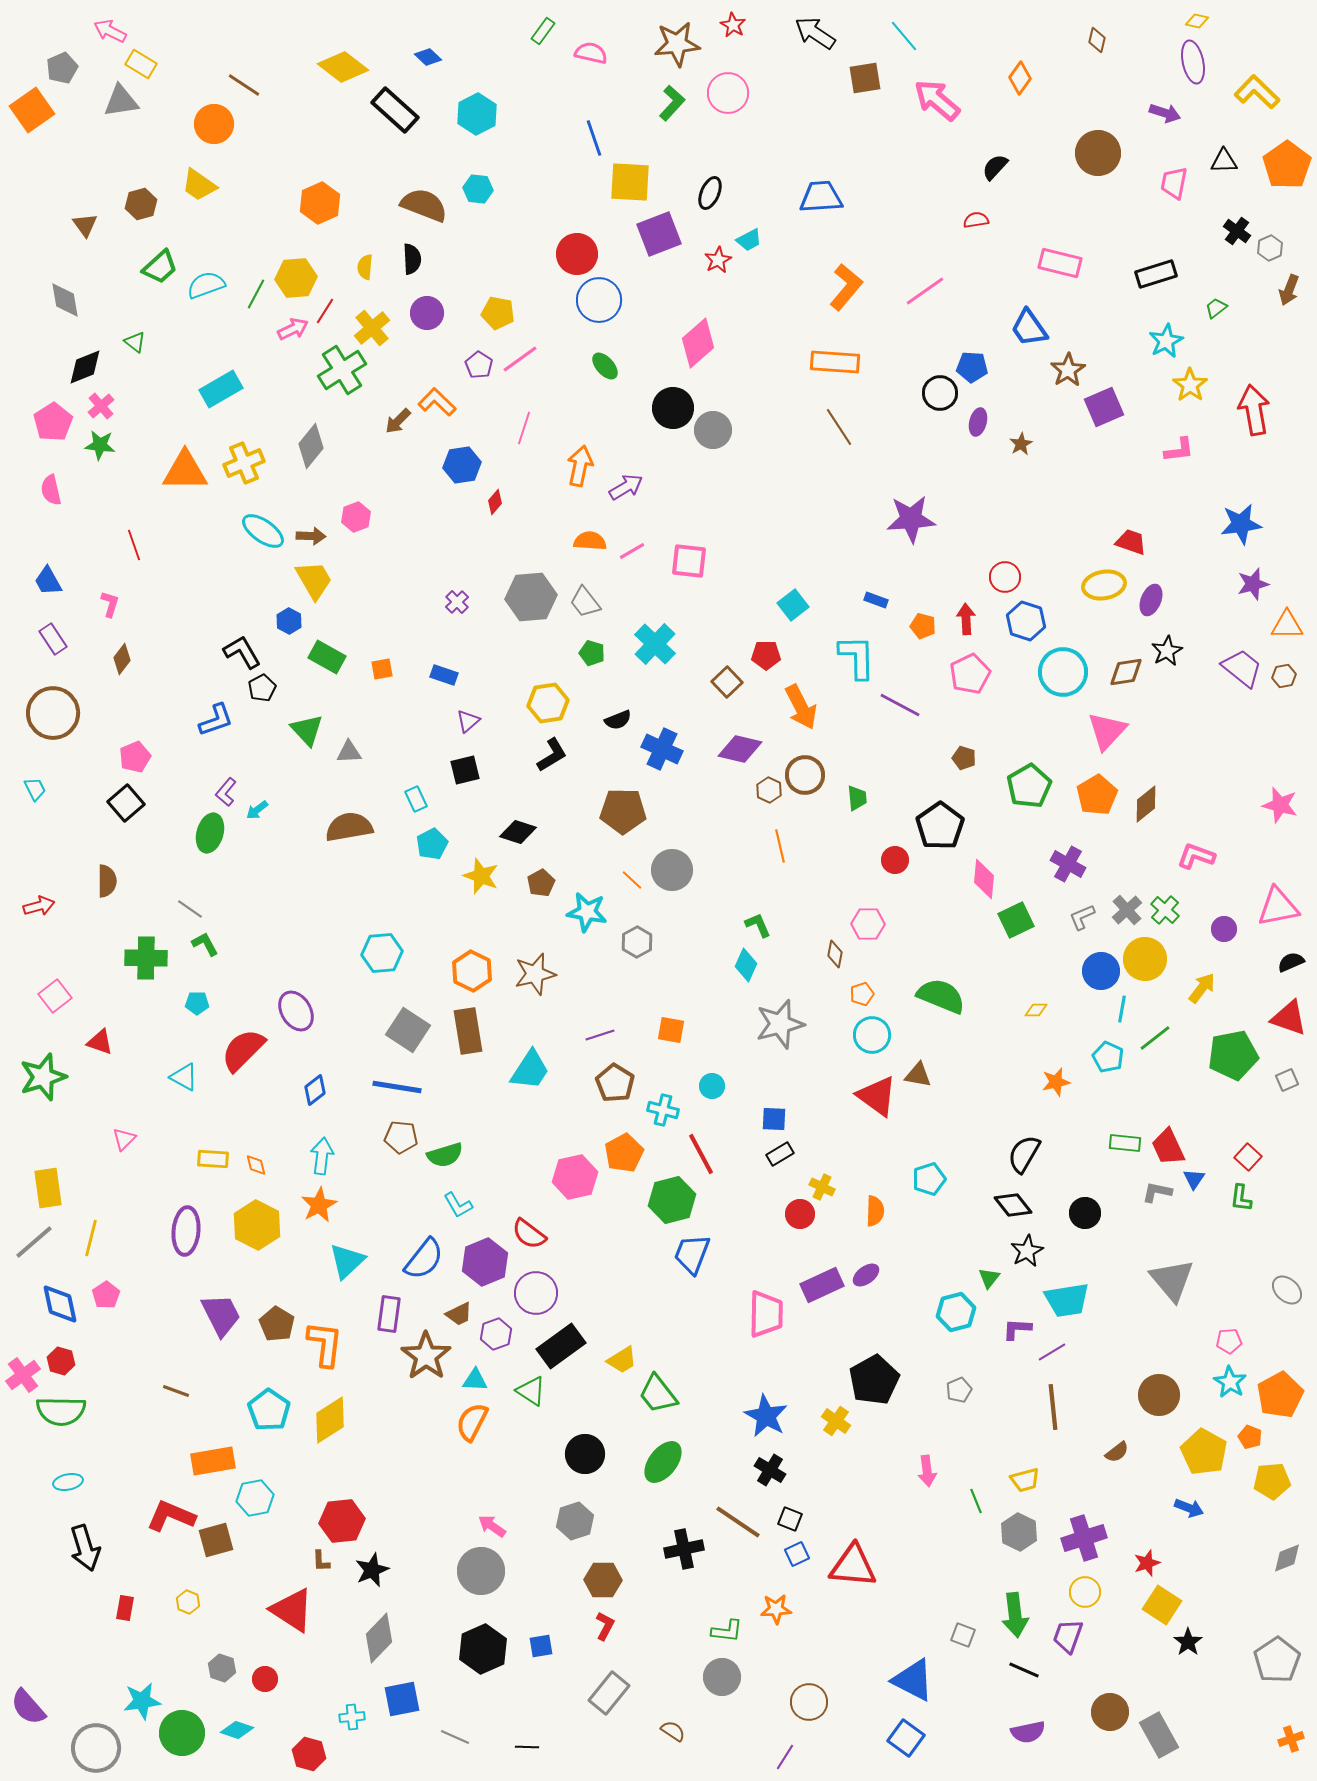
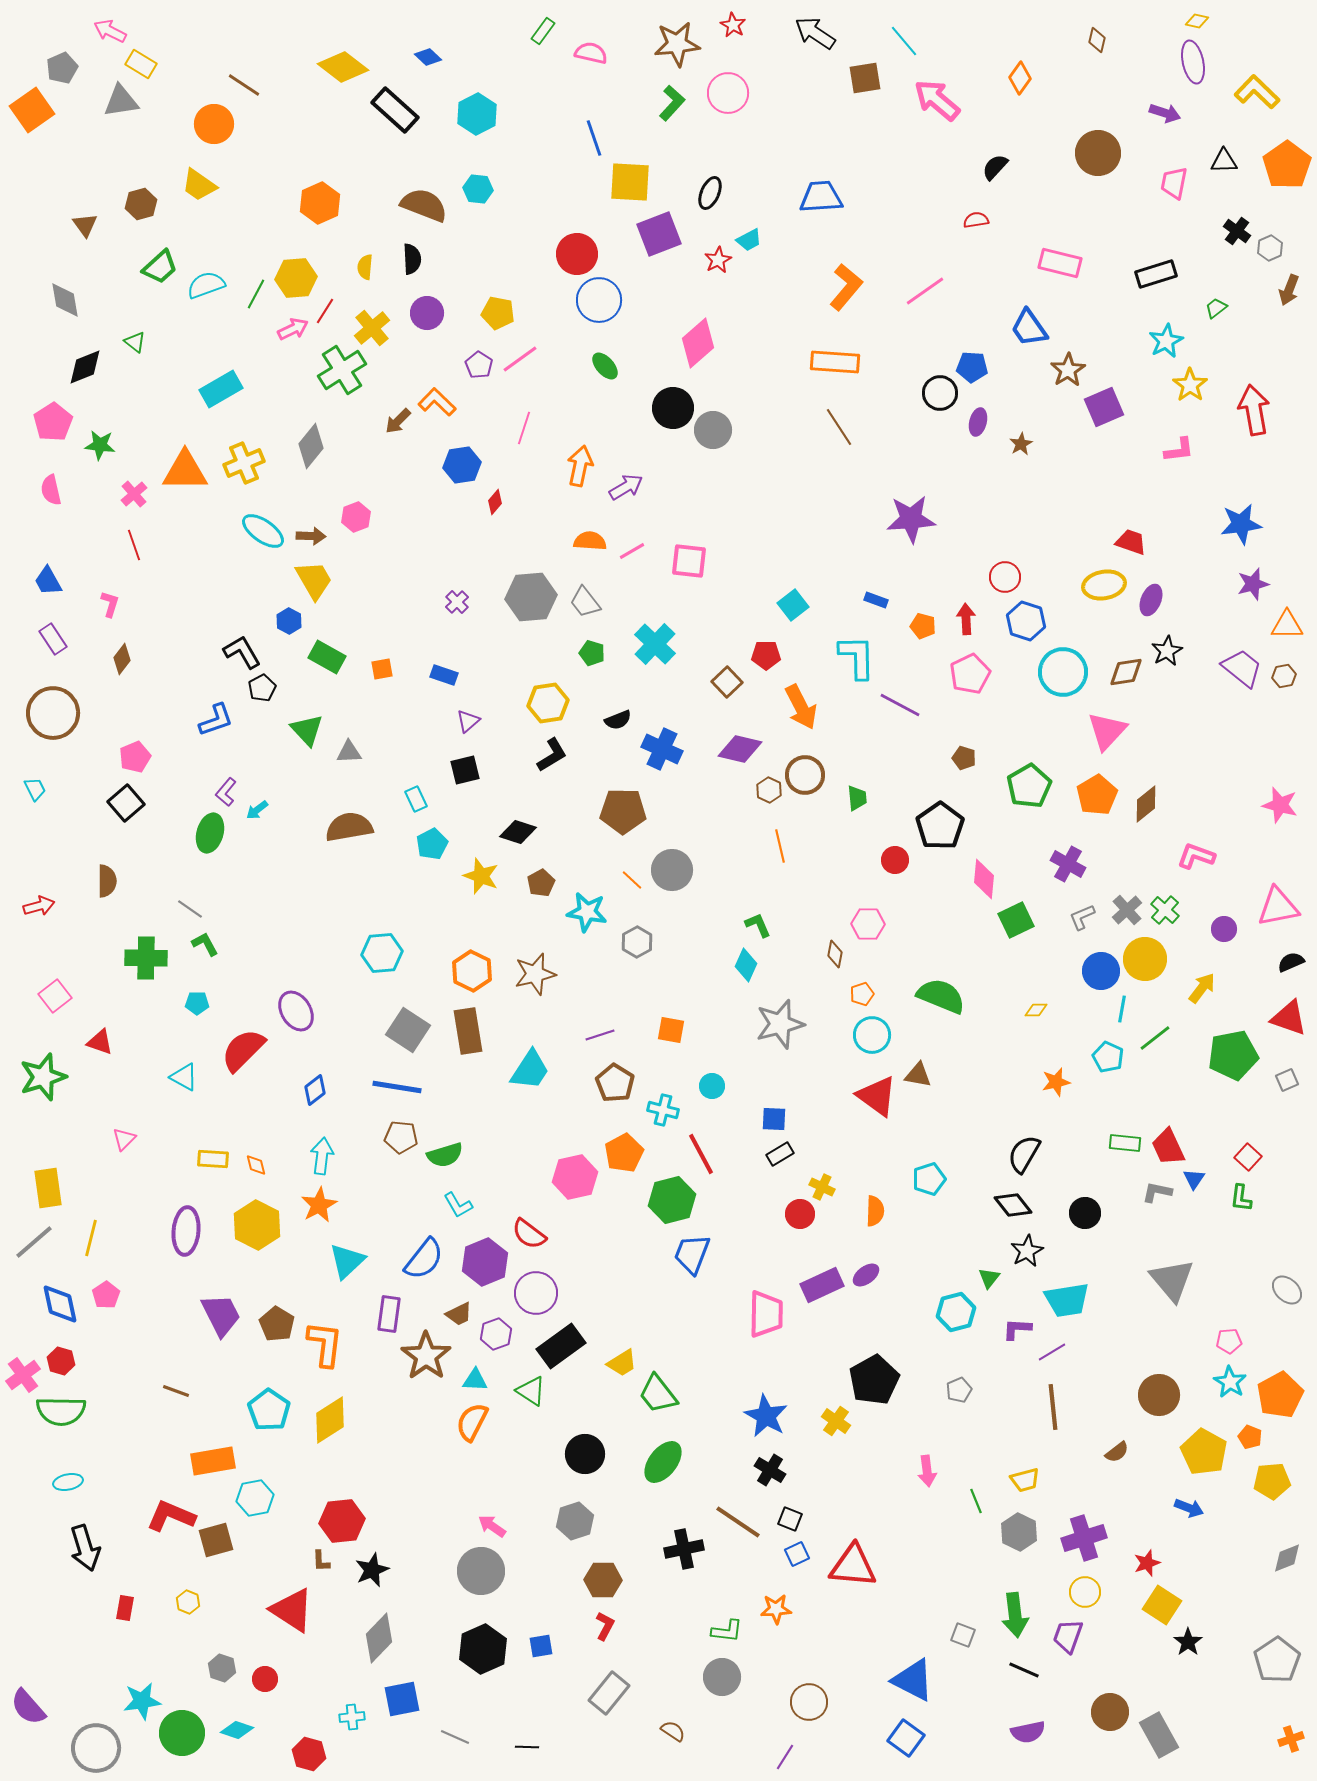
cyan line at (904, 36): moved 5 px down
pink cross at (101, 406): moved 33 px right, 88 px down
yellow trapezoid at (622, 1360): moved 3 px down
